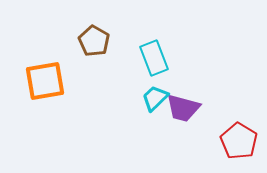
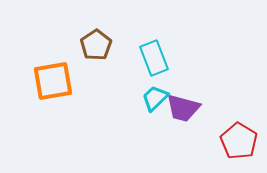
brown pentagon: moved 2 px right, 4 px down; rotated 8 degrees clockwise
orange square: moved 8 px right
